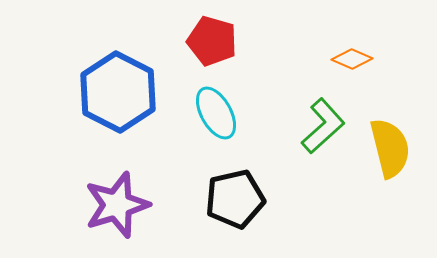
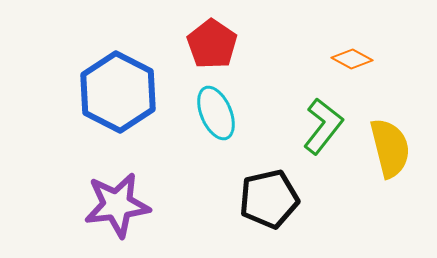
red pentagon: moved 3 px down; rotated 18 degrees clockwise
orange diamond: rotated 6 degrees clockwise
cyan ellipse: rotated 6 degrees clockwise
green L-shape: rotated 10 degrees counterclockwise
black pentagon: moved 34 px right
purple star: rotated 10 degrees clockwise
